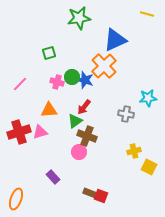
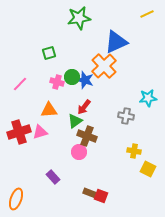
yellow line: rotated 40 degrees counterclockwise
blue triangle: moved 1 px right, 2 px down
gray cross: moved 2 px down
yellow cross: rotated 24 degrees clockwise
yellow square: moved 1 px left, 2 px down
